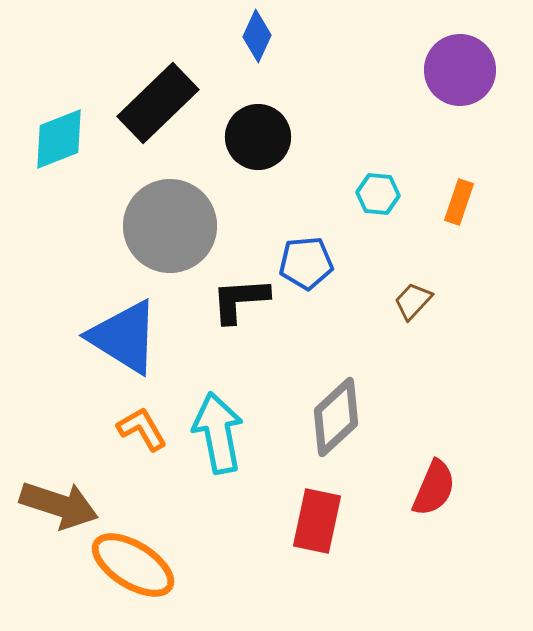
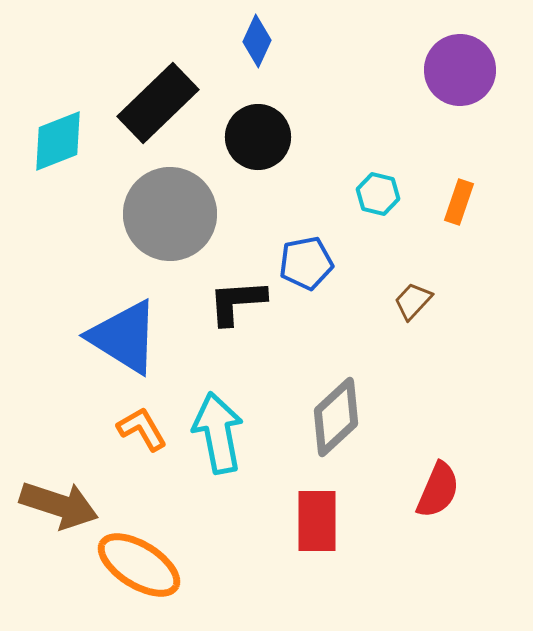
blue diamond: moved 5 px down
cyan diamond: moved 1 px left, 2 px down
cyan hexagon: rotated 9 degrees clockwise
gray circle: moved 12 px up
blue pentagon: rotated 6 degrees counterclockwise
black L-shape: moved 3 px left, 2 px down
red semicircle: moved 4 px right, 2 px down
red rectangle: rotated 12 degrees counterclockwise
orange ellipse: moved 6 px right
